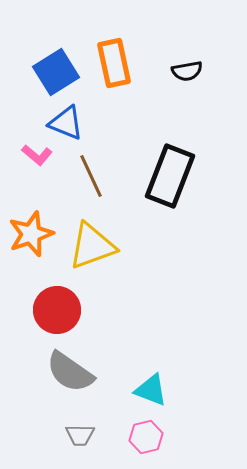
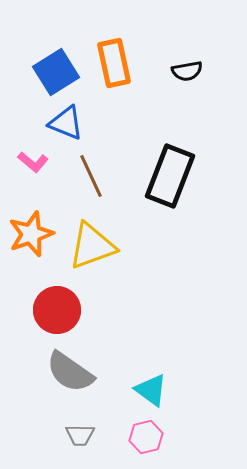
pink L-shape: moved 4 px left, 7 px down
cyan triangle: rotated 15 degrees clockwise
